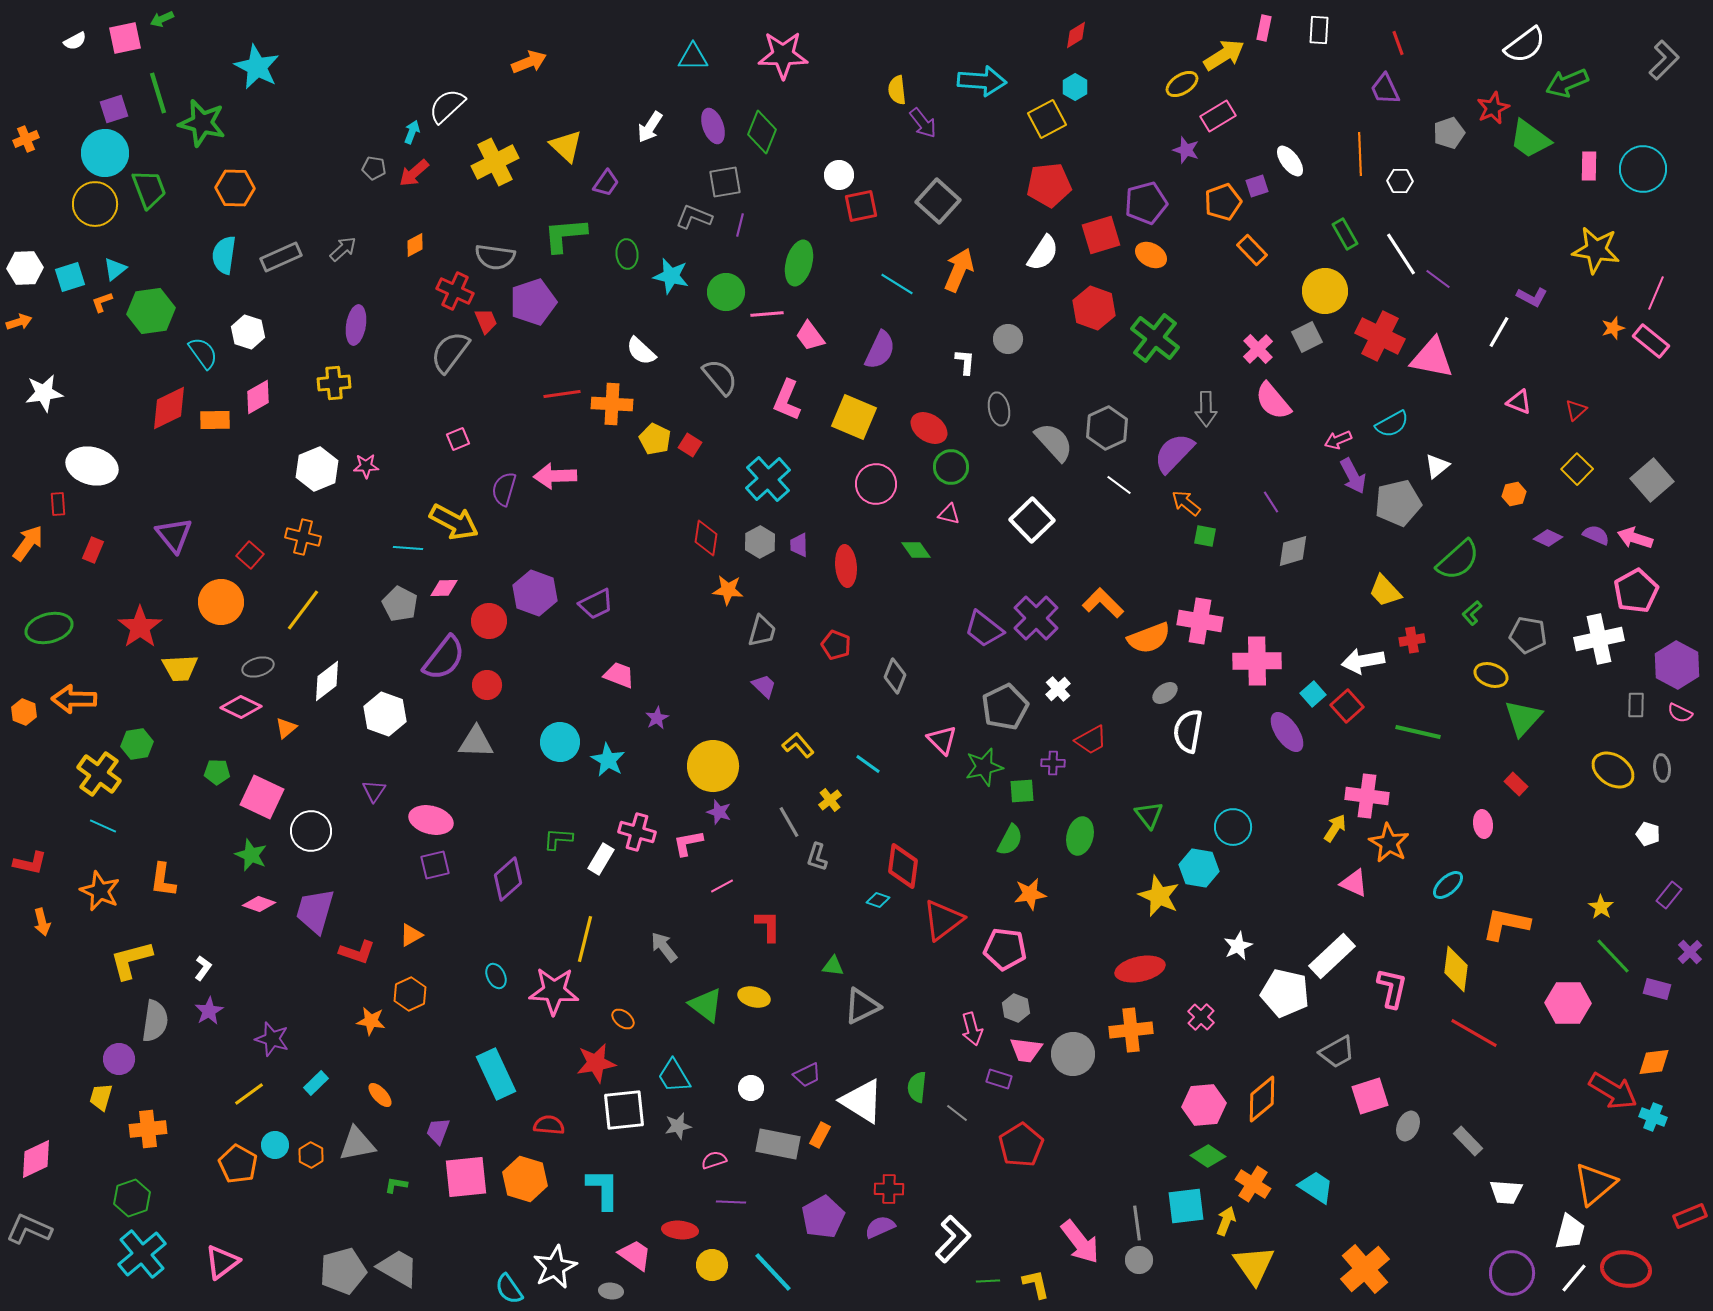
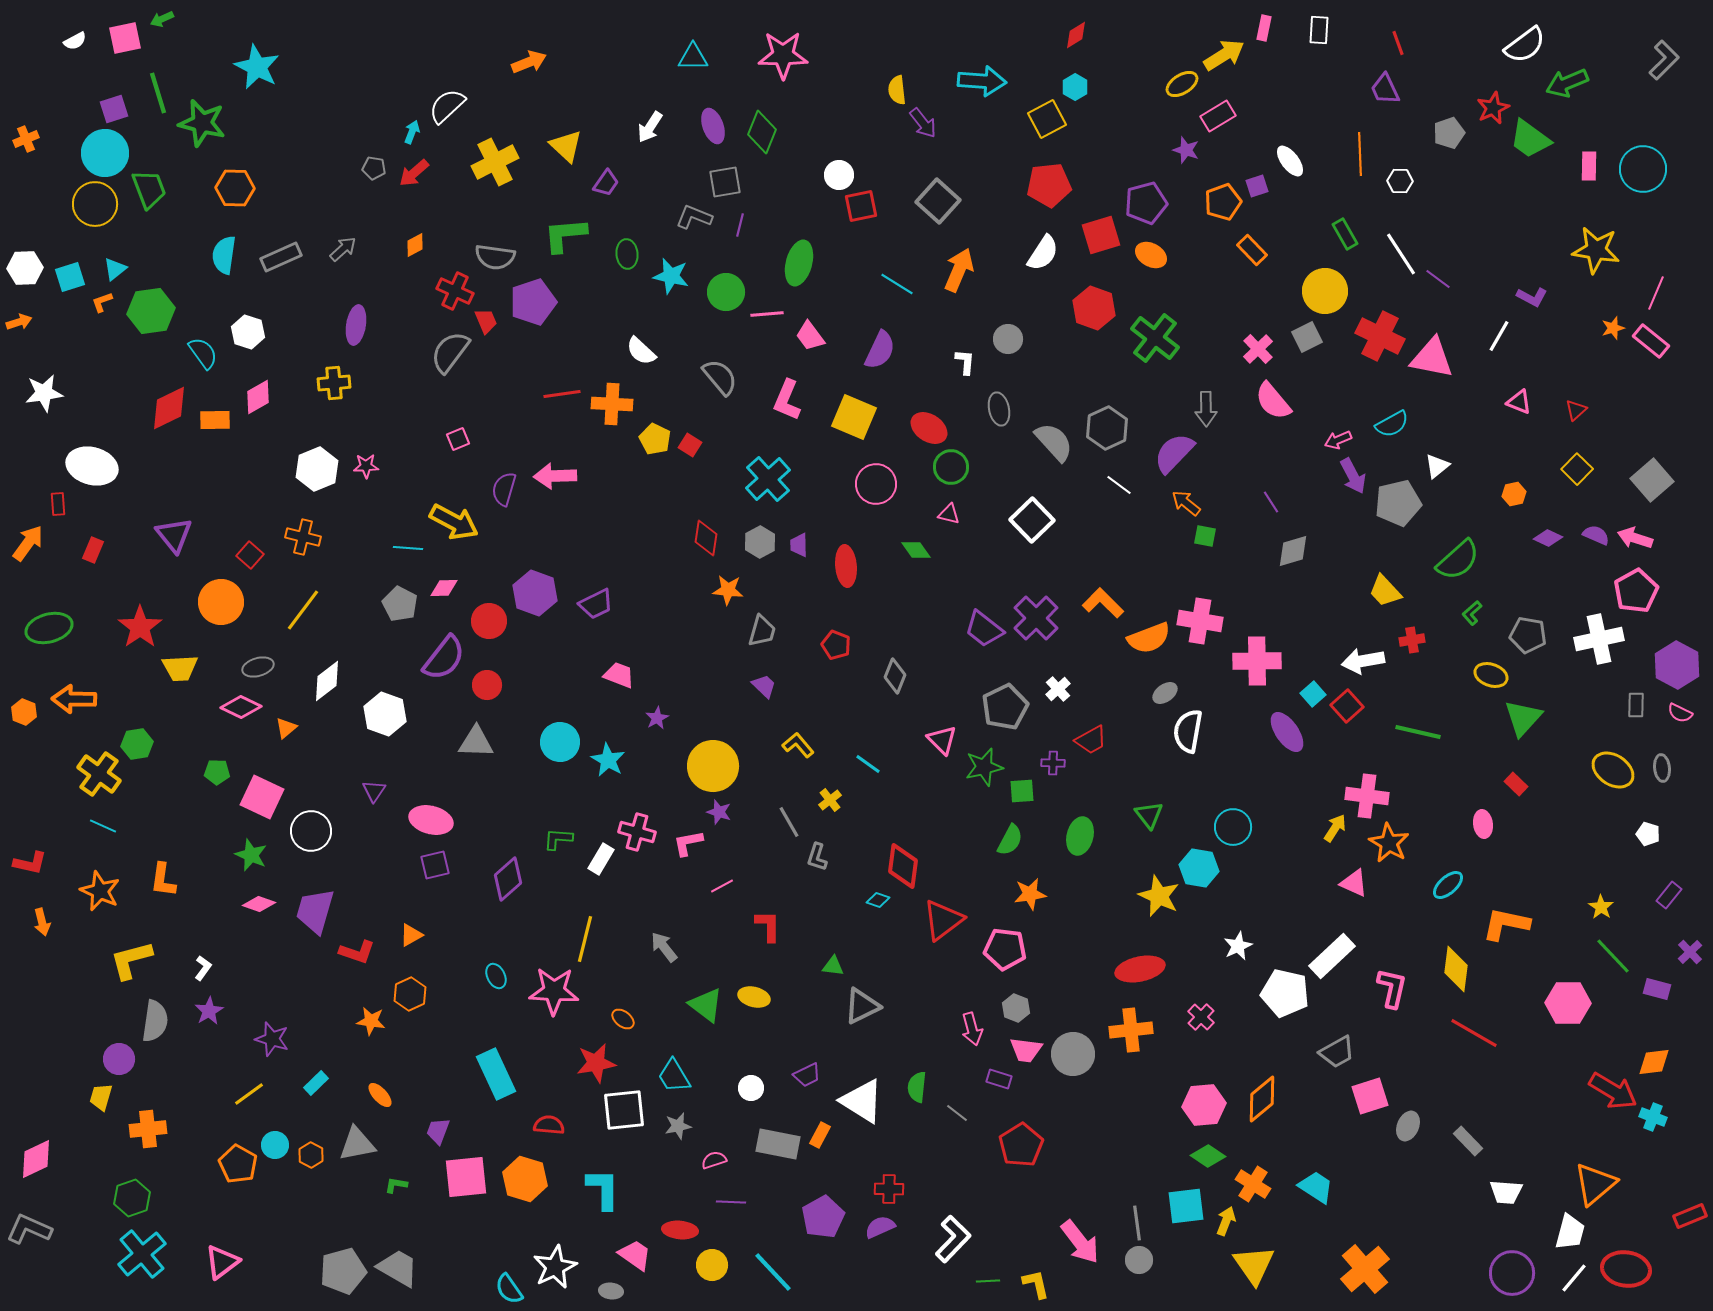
white line at (1499, 332): moved 4 px down
